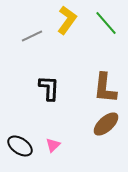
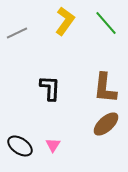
yellow L-shape: moved 2 px left, 1 px down
gray line: moved 15 px left, 3 px up
black L-shape: moved 1 px right
pink triangle: rotated 14 degrees counterclockwise
